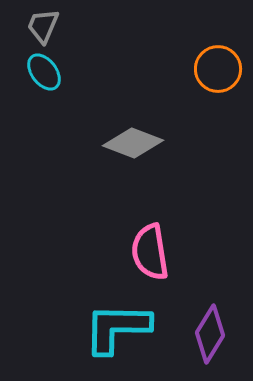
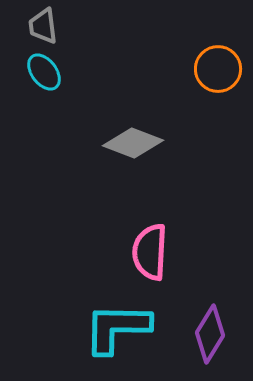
gray trapezoid: rotated 30 degrees counterclockwise
pink semicircle: rotated 12 degrees clockwise
